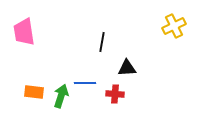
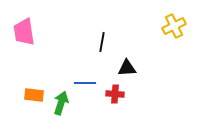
orange rectangle: moved 3 px down
green arrow: moved 7 px down
